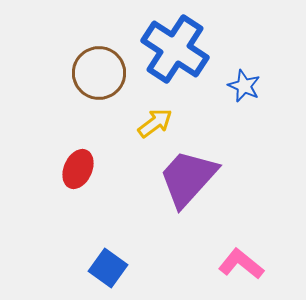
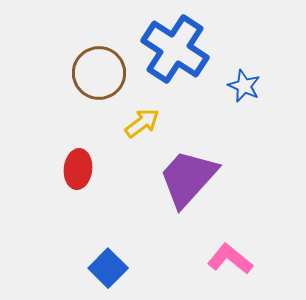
yellow arrow: moved 13 px left
red ellipse: rotated 18 degrees counterclockwise
pink L-shape: moved 11 px left, 5 px up
blue square: rotated 9 degrees clockwise
